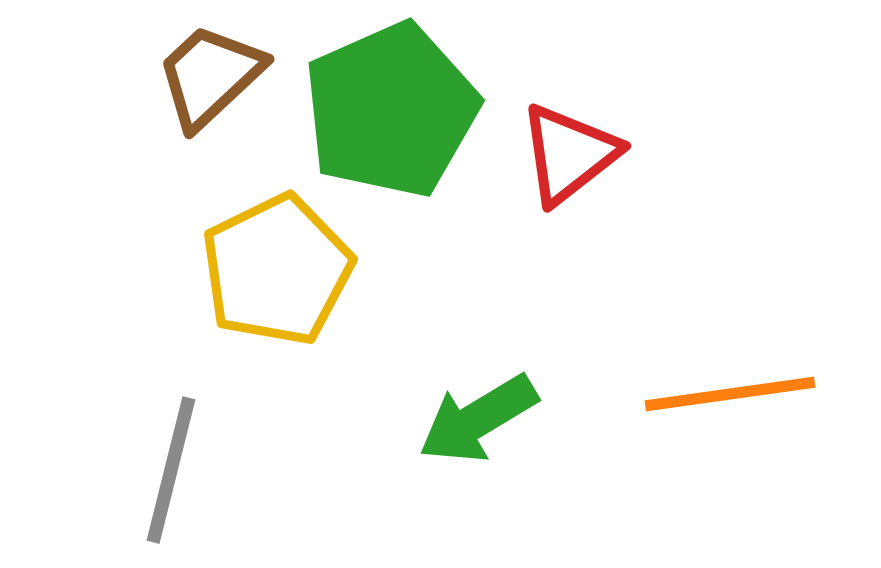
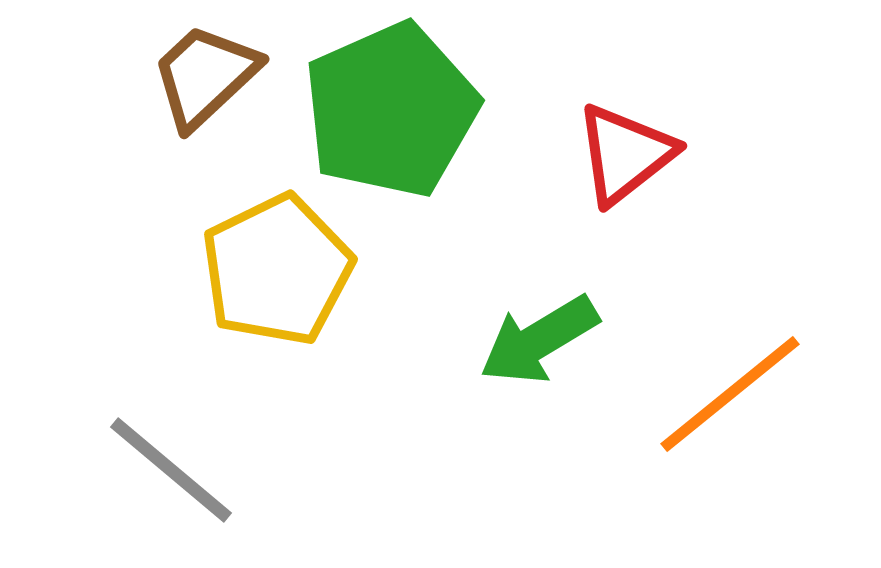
brown trapezoid: moved 5 px left
red triangle: moved 56 px right
orange line: rotated 31 degrees counterclockwise
green arrow: moved 61 px right, 79 px up
gray line: rotated 64 degrees counterclockwise
